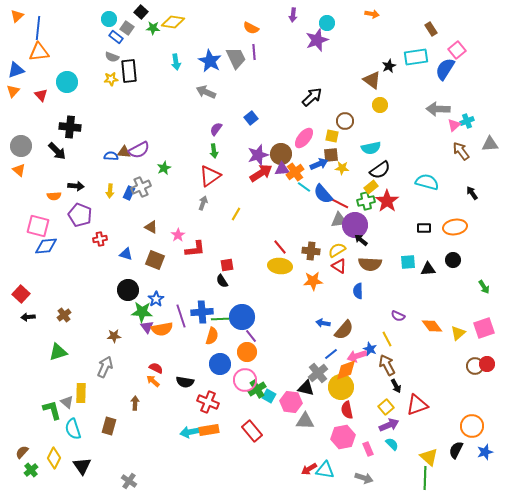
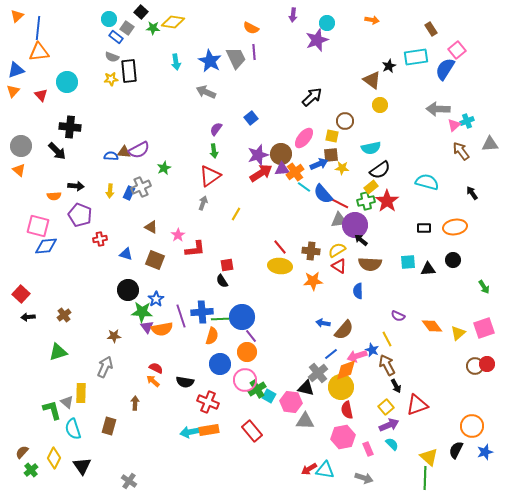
orange arrow at (372, 14): moved 6 px down
blue star at (370, 349): moved 2 px right, 1 px down
